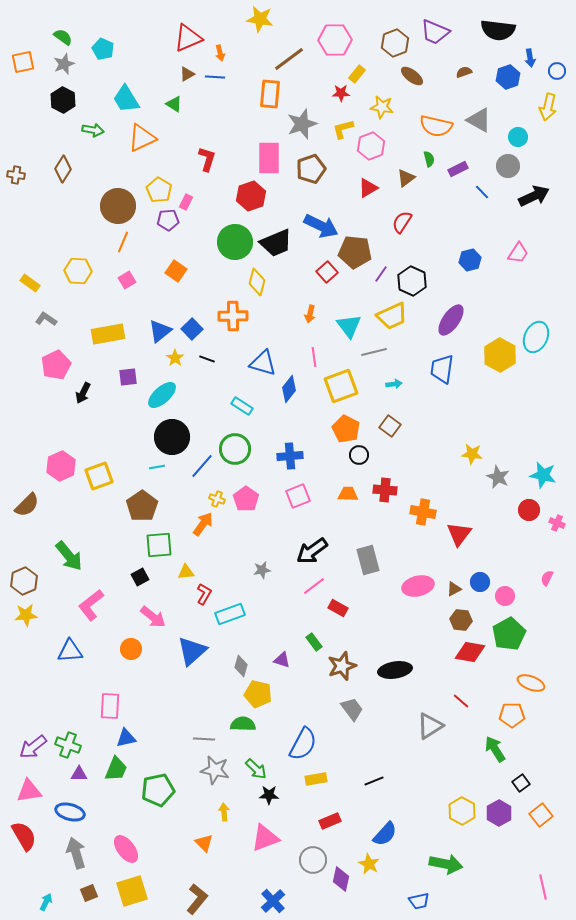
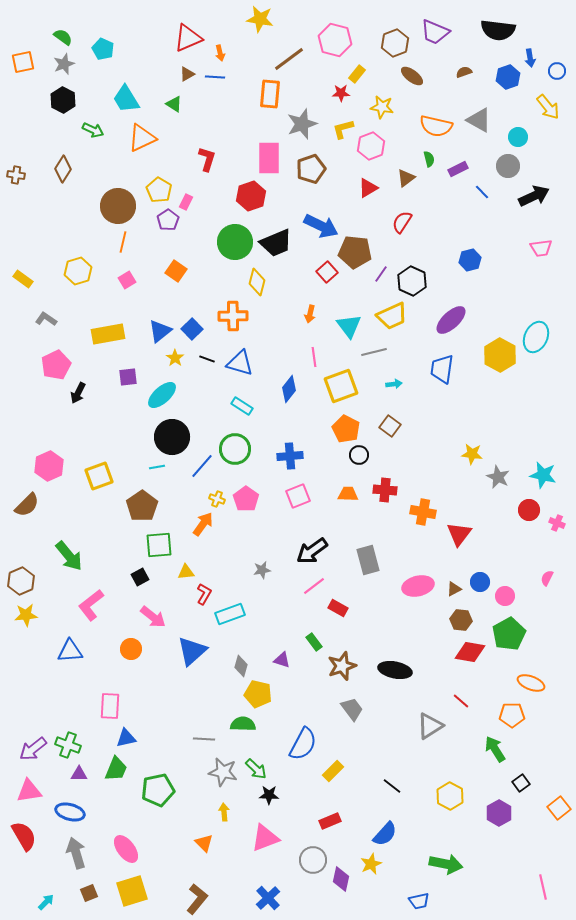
pink hexagon at (335, 40): rotated 16 degrees clockwise
yellow arrow at (548, 107): rotated 52 degrees counterclockwise
green arrow at (93, 130): rotated 15 degrees clockwise
purple pentagon at (168, 220): rotated 30 degrees counterclockwise
orange line at (123, 242): rotated 10 degrees counterclockwise
pink trapezoid at (518, 253): moved 23 px right, 5 px up; rotated 50 degrees clockwise
yellow hexagon at (78, 271): rotated 20 degrees counterclockwise
yellow rectangle at (30, 283): moved 7 px left, 4 px up
purple ellipse at (451, 320): rotated 12 degrees clockwise
blue triangle at (263, 363): moved 23 px left
black arrow at (83, 393): moved 5 px left
pink hexagon at (61, 466): moved 12 px left
brown hexagon at (24, 581): moved 3 px left
black ellipse at (395, 670): rotated 20 degrees clockwise
purple arrow at (33, 747): moved 2 px down
gray star at (215, 770): moved 8 px right, 2 px down
yellow rectangle at (316, 779): moved 17 px right, 8 px up; rotated 35 degrees counterclockwise
black line at (374, 781): moved 18 px right, 5 px down; rotated 60 degrees clockwise
yellow hexagon at (462, 811): moved 12 px left, 15 px up
orange square at (541, 815): moved 18 px right, 7 px up
yellow star at (369, 864): moved 2 px right; rotated 20 degrees clockwise
blue cross at (273, 901): moved 5 px left, 3 px up
cyan arrow at (46, 902): rotated 18 degrees clockwise
